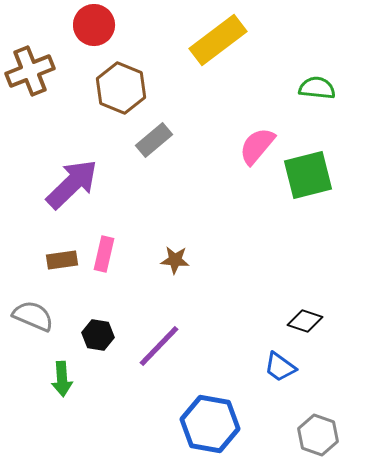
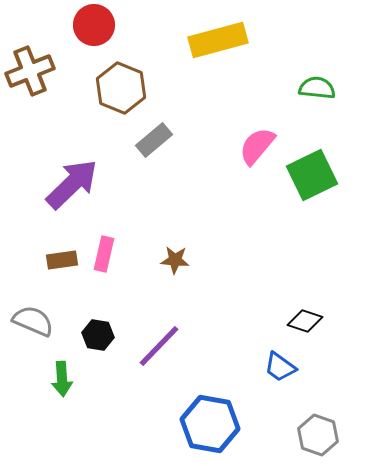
yellow rectangle: rotated 22 degrees clockwise
green square: moved 4 px right; rotated 12 degrees counterclockwise
gray semicircle: moved 5 px down
